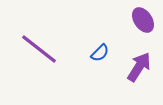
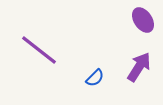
purple line: moved 1 px down
blue semicircle: moved 5 px left, 25 px down
